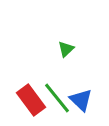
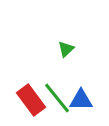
blue triangle: rotated 45 degrees counterclockwise
